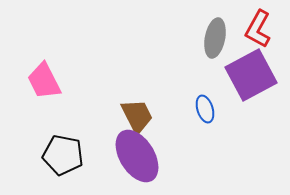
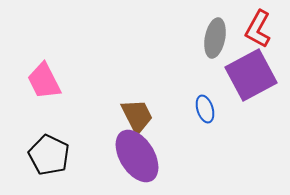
black pentagon: moved 14 px left; rotated 15 degrees clockwise
